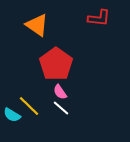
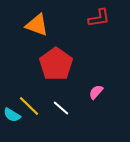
red L-shape: rotated 15 degrees counterclockwise
orange triangle: rotated 15 degrees counterclockwise
pink semicircle: moved 36 px right; rotated 77 degrees clockwise
